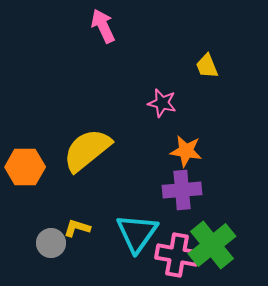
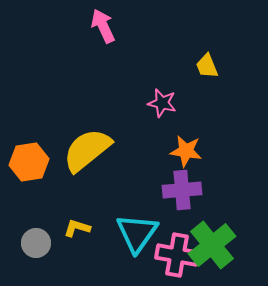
orange hexagon: moved 4 px right, 5 px up; rotated 9 degrees counterclockwise
gray circle: moved 15 px left
